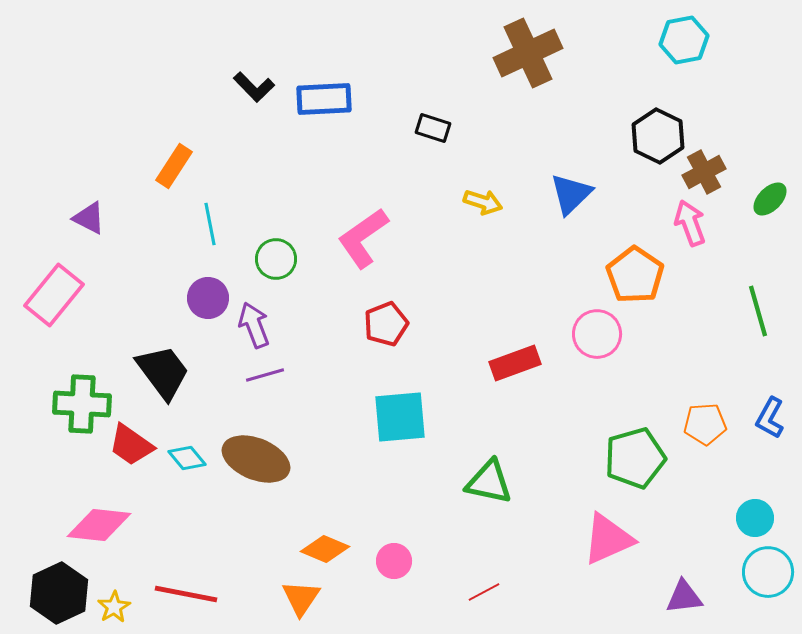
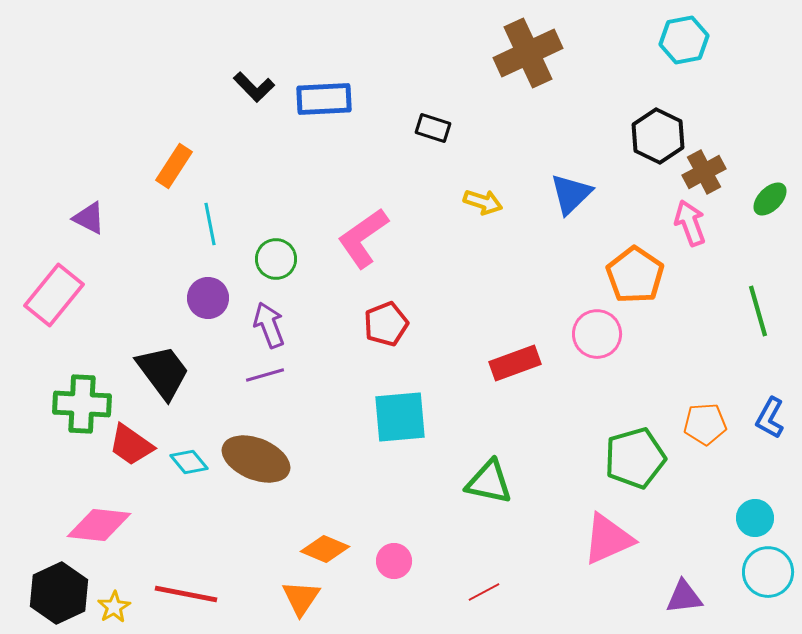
purple arrow at (254, 325): moved 15 px right
cyan diamond at (187, 458): moved 2 px right, 4 px down
